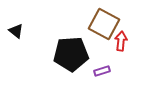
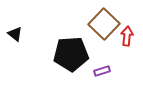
brown square: rotated 16 degrees clockwise
black triangle: moved 1 px left, 3 px down
red arrow: moved 6 px right, 5 px up
